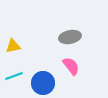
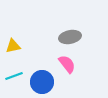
pink semicircle: moved 4 px left, 2 px up
blue circle: moved 1 px left, 1 px up
